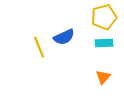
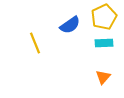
yellow pentagon: rotated 10 degrees counterclockwise
blue semicircle: moved 6 px right, 12 px up; rotated 10 degrees counterclockwise
yellow line: moved 4 px left, 4 px up
